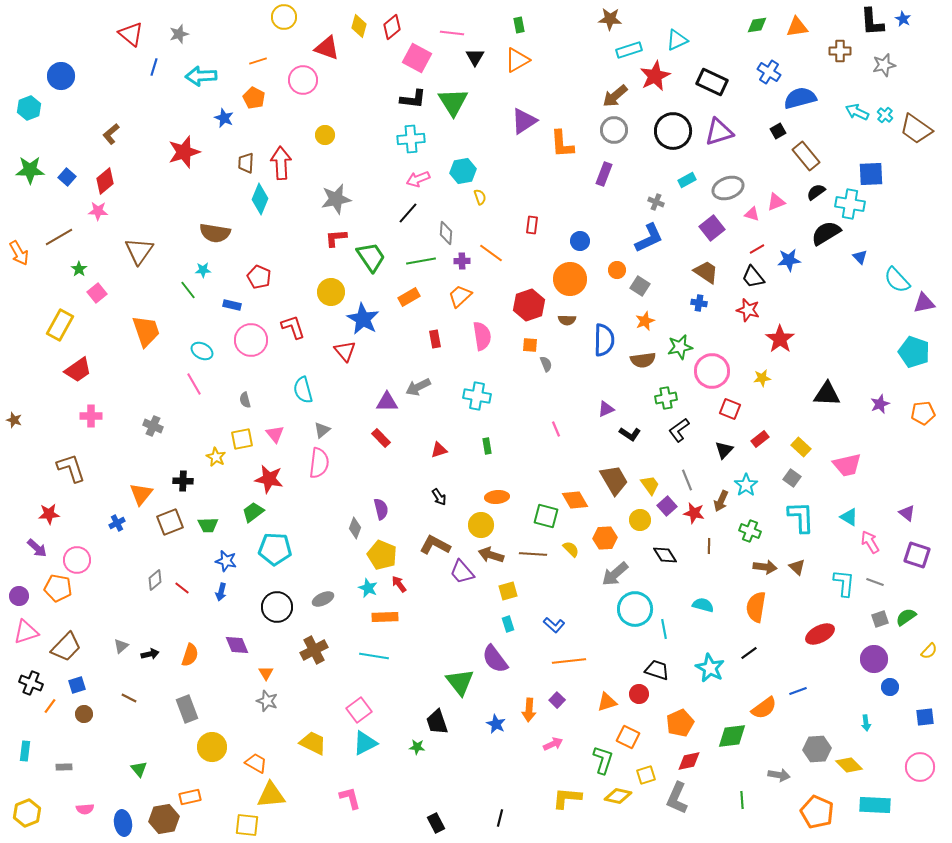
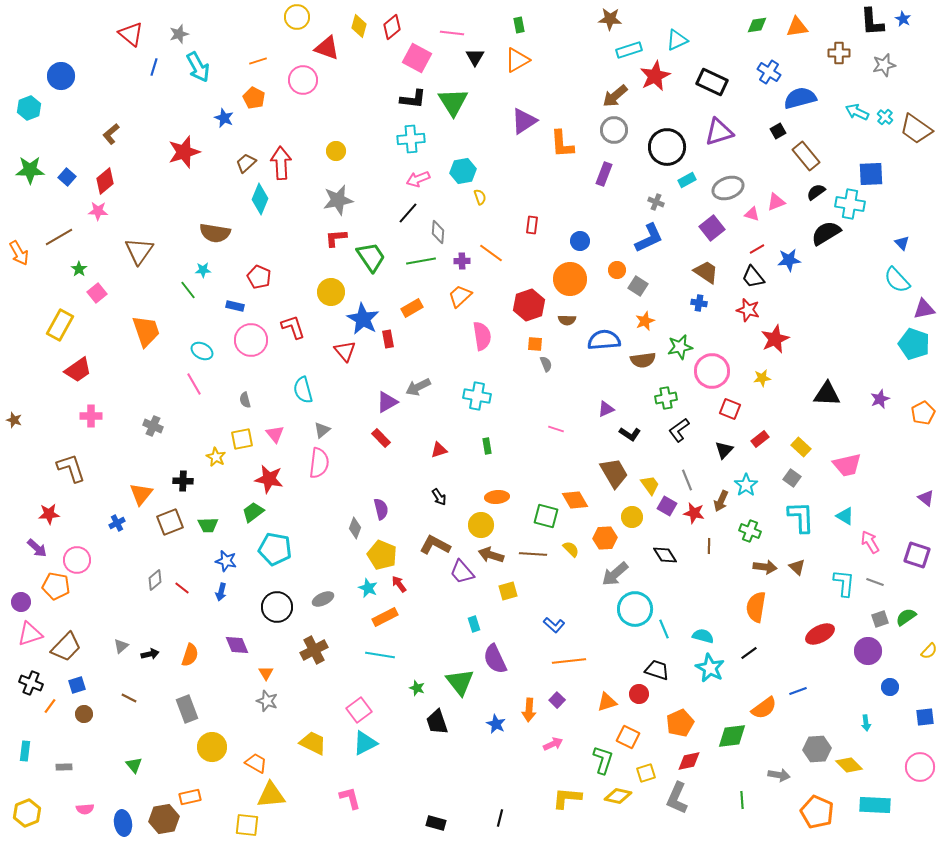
yellow circle at (284, 17): moved 13 px right
brown cross at (840, 51): moved 1 px left, 2 px down
cyan arrow at (201, 76): moved 3 px left, 9 px up; rotated 116 degrees counterclockwise
cyan cross at (885, 115): moved 2 px down
black circle at (673, 131): moved 6 px left, 16 px down
yellow circle at (325, 135): moved 11 px right, 16 px down
brown trapezoid at (246, 163): rotated 45 degrees clockwise
gray star at (336, 199): moved 2 px right, 1 px down
gray diamond at (446, 233): moved 8 px left, 1 px up
blue triangle at (860, 257): moved 42 px right, 14 px up
gray square at (640, 286): moved 2 px left
orange rectangle at (409, 297): moved 3 px right, 11 px down
purple triangle at (924, 303): moved 6 px down
blue rectangle at (232, 305): moved 3 px right, 1 px down
red rectangle at (435, 339): moved 47 px left
red star at (780, 339): moved 5 px left; rotated 12 degrees clockwise
blue semicircle at (604, 340): rotated 96 degrees counterclockwise
orange square at (530, 345): moved 5 px right, 1 px up
cyan pentagon at (914, 352): moved 8 px up
purple triangle at (387, 402): rotated 30 degrees counterclockwise
purple star at (880, 404): moved 5 px up
orange pentagon at (923, 413): rotated 20 degrees counterclockwise
pink line at (556, 429): rotated 49 degrees counterclockwise
brown trapezoid at (614, 480): moved 7 px up
purple square at (667, 506): rotated 18 degrees counterclockwise
purple triangle at (907, 513): moved 19 px right, 15 px up
cyan triangle at (849, 517): moved 4 px left, 1 px up
yellow circle at (640, 520): moved 8 px left, 3 px up
cyan pentagon at (275, 549): rotated 8 degrees clockwise
orange pentagon at (58, 588): moved 2 px left, 2 px up
purple circle at (19, 596): moved 2 px right, 6 px down
cyan semicircle at (703, 605): moved 31 px down
orange rectangle at (385, 617): rotated 25 degrees counterclockwise
cyan rectangle at (508, 624): moved 34 px left
cyan line at (664, 629): rotated 12 degrees counterclockwise
pink triangle at (26, 632): moved 4 px right, 2 px down
cyan line at (374, 656): moved 6 px right, 1 px up
purple semicircle at (495, 659): rotated 12 degrees clockwise
purple circle at (874, 659): moved 6 px left, 8 px up
green star at (417, 747): moved 59 px up; rotated 14 degrees clockwise
green triangle at (139, 769): moved 5 px left, 4 px up
yellow square at (646, 775): moved 2 px up
black rectangle at (436, 823): rotated 48 degrees counterclockwise
